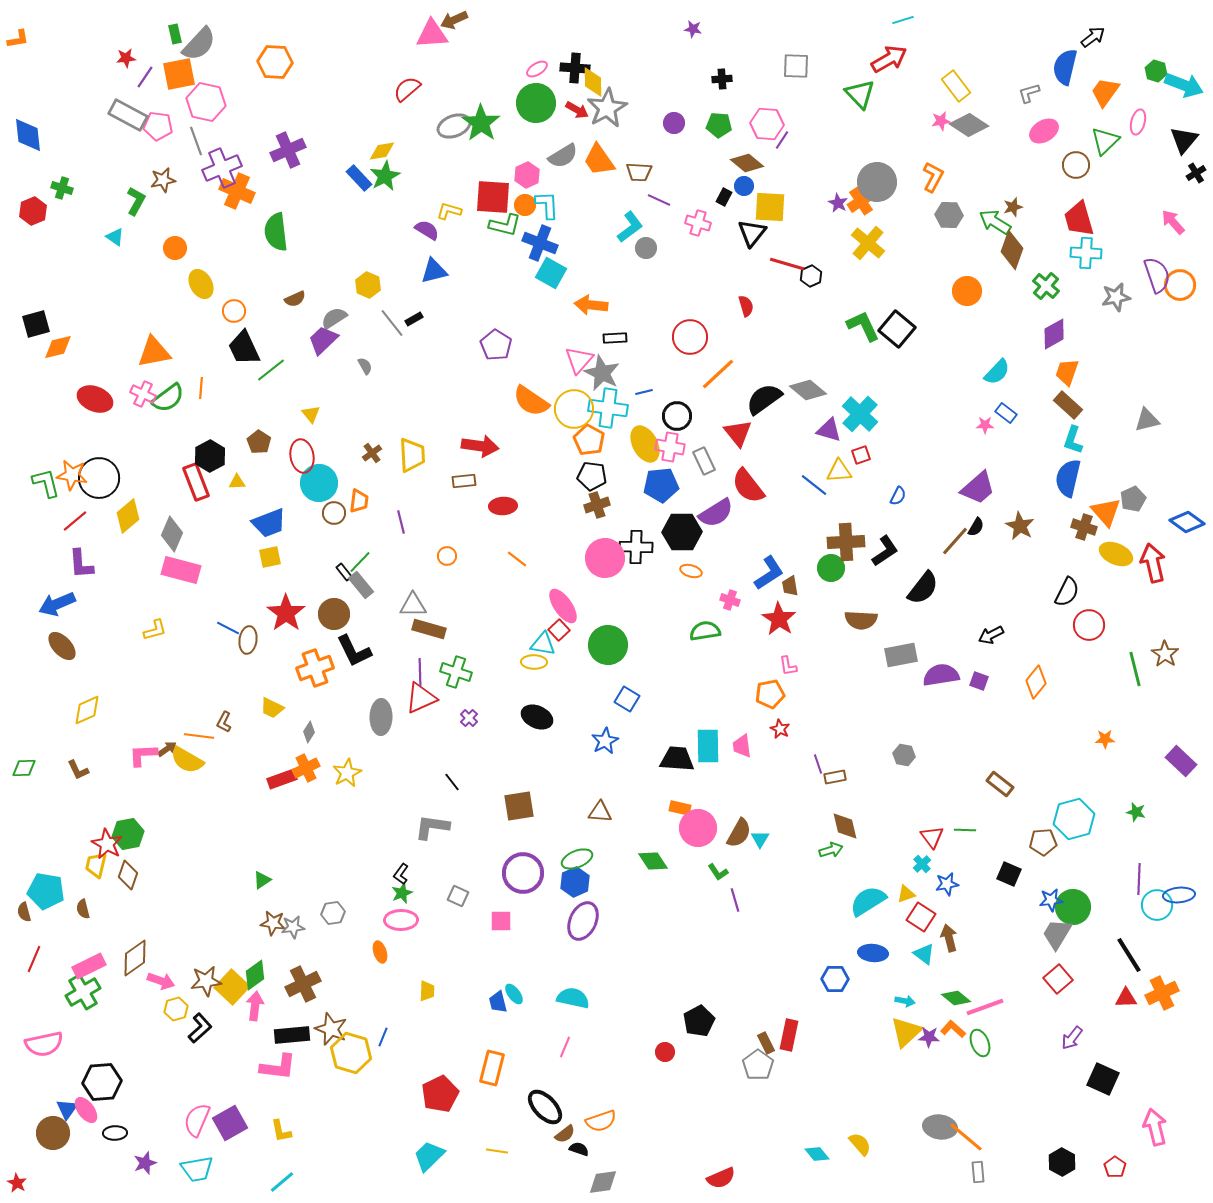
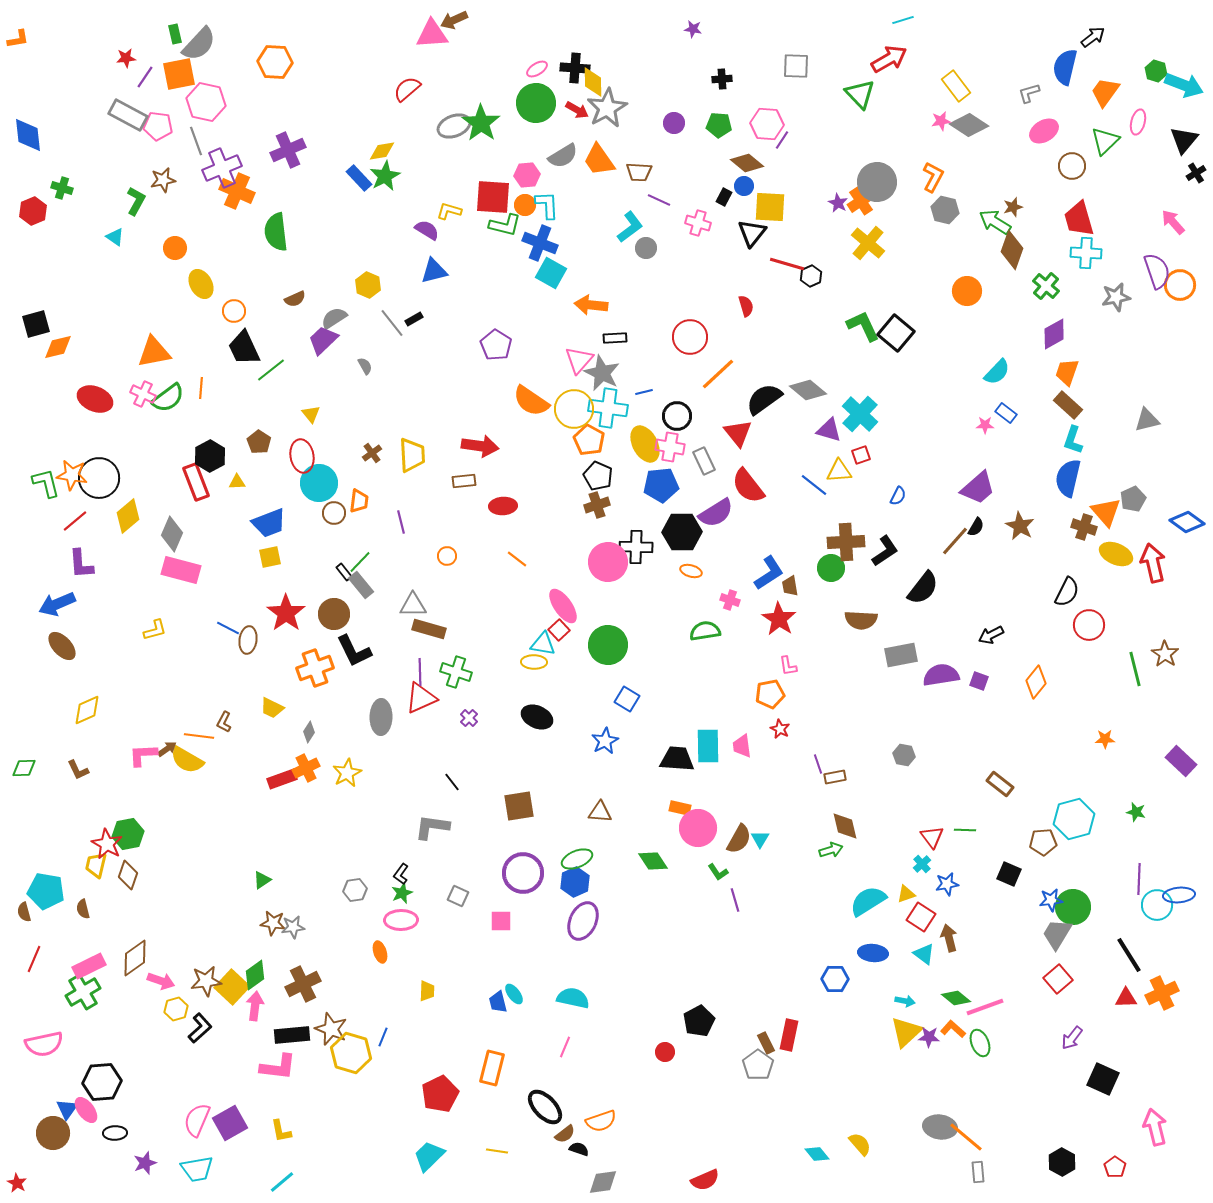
brown circle at (1076, 165): moved 4 px left, 1 px down
pink hexagon at (527, 175): rotated 20 degrees clockwise
gray hexagon at (949, 215): moved 4 px left, 5 px up; rotated 12 degrees clockwise
purple semicircle at (1157, 275): moved 4 px up
black square at (897, 329): moved 1 px left, 4 px down
black pentagon at (592, 476): moved 6 px right; rotated 16 degrees clockwise
pink circle at (605, 558): moved 3 px right, 4 px down
brown semicircle at (739, 833): moved 6 px down
gray hexagon at (333, 913): moved 22 px right, 23 px up
red semicircle at (721, 1178): moved 16 px left, 2 px down
